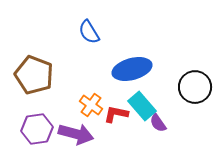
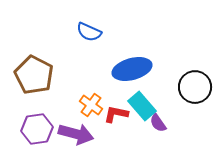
blue semicircle: rotated 35 degrees counterclockwise
brown pentagon: rotated 6 degrees clockwise
